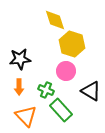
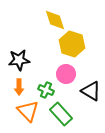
black star: moved 1 px left, 1 px down
pink circle: moved 3 px down
green rectangle: moved 4 px down
orange triangle: moved 2 px right, 5 px up
